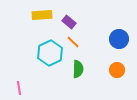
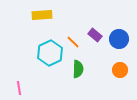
purple rectangle: moved 26 px right, 13 px down
orange circle: moved 3 px right
